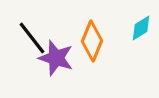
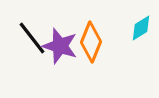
orange diamond: moved 1 px left, 1 px down
purple star: moved 4 px right, 12 px up
